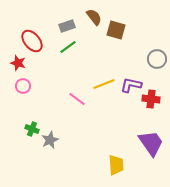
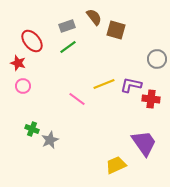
purple trapezoid: moved 7 px left
yellow trapezoid: rotated 110 degrees counterclockwise
